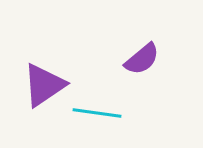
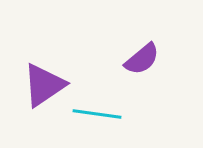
cyan line: moved 1 px down
